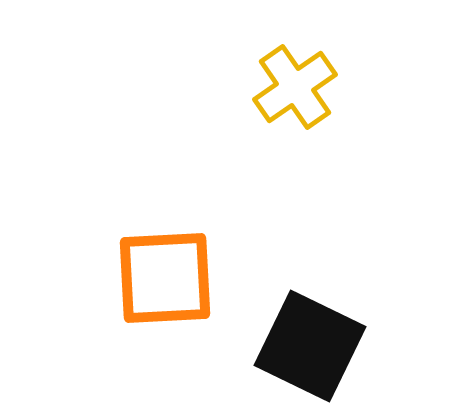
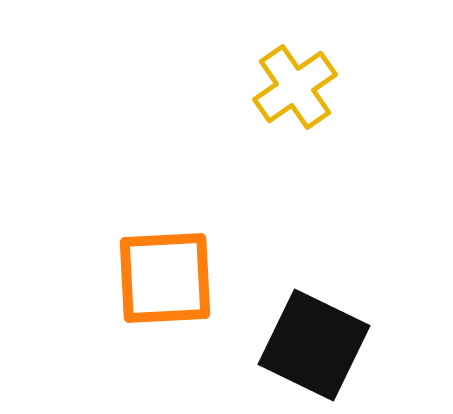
black square: moved 4 px right, 1 px up
